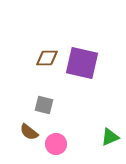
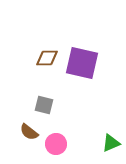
green triangle: moved 1 px right, 6 px down
